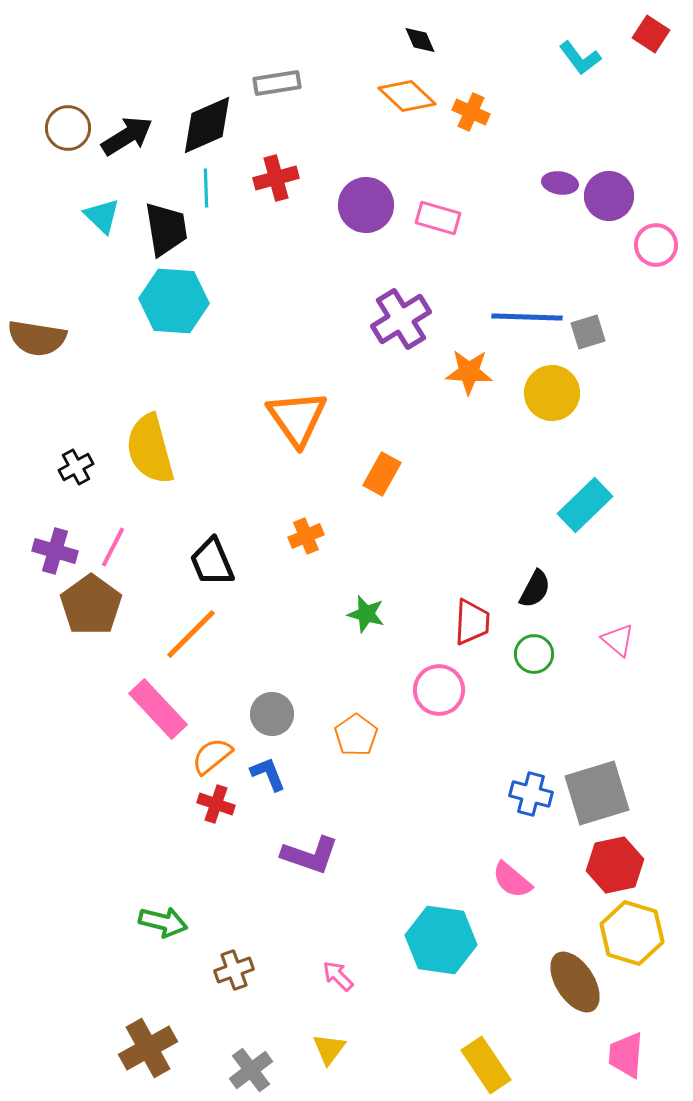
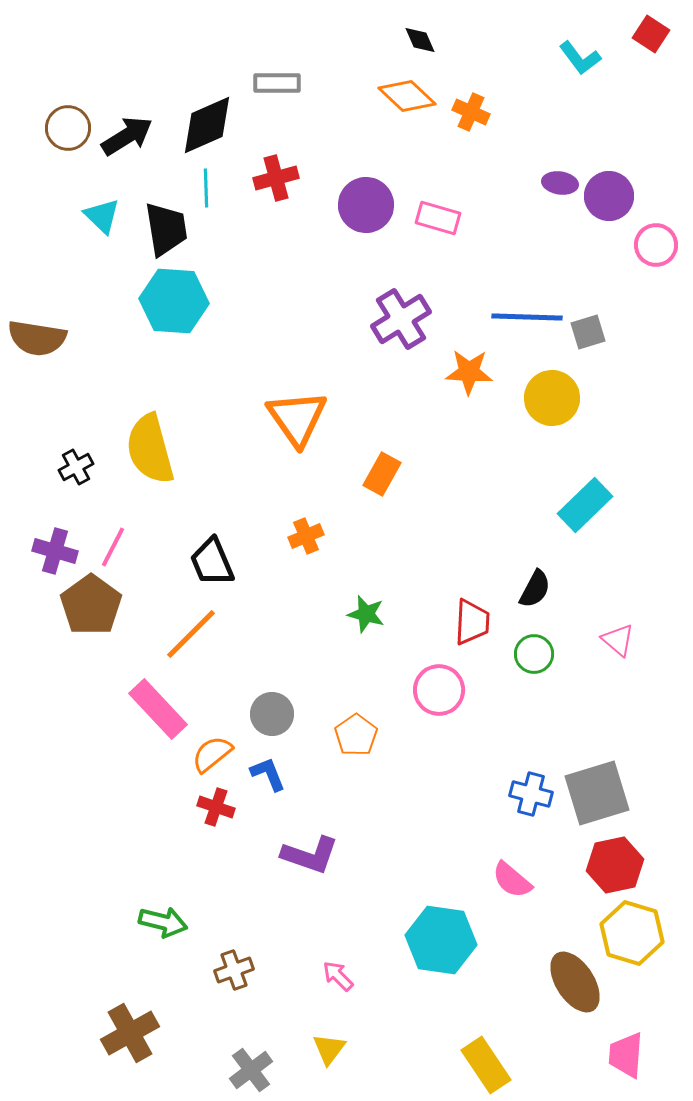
gray rectangle at (277, 83): rotated 9 degrees clockwise
yellow circle at (552, 393): moved 5 px down
orange semicircle at (212, 756): moved 2 px up
red cross at (216, 804): moved 3 px down
brown cross at (148, 1048): moved 18 px left, 15 px up
